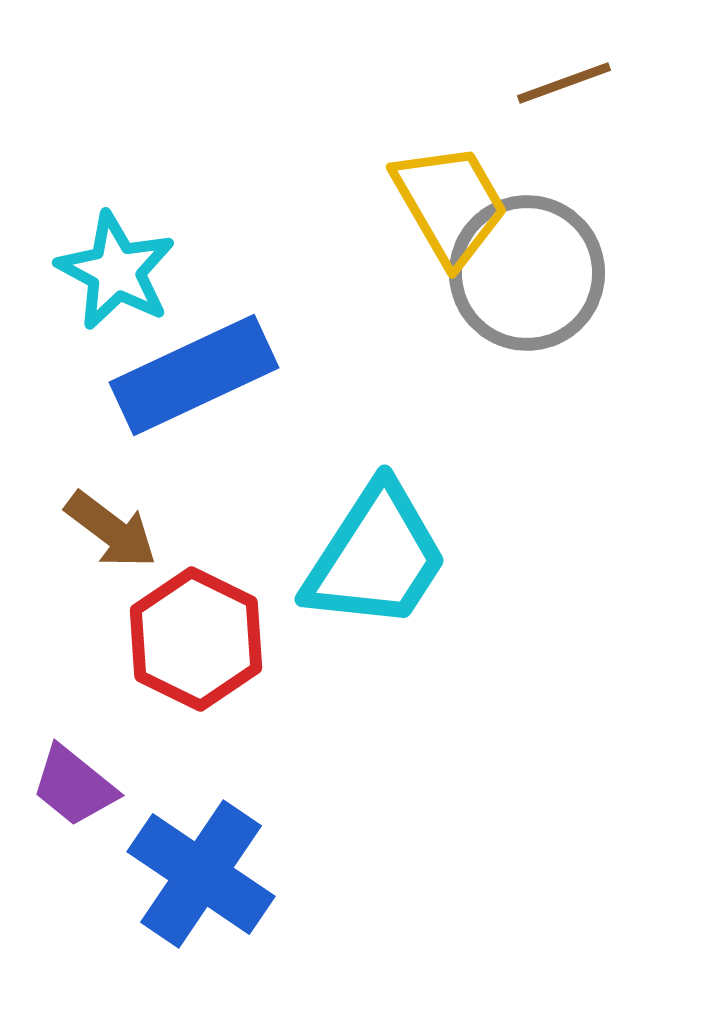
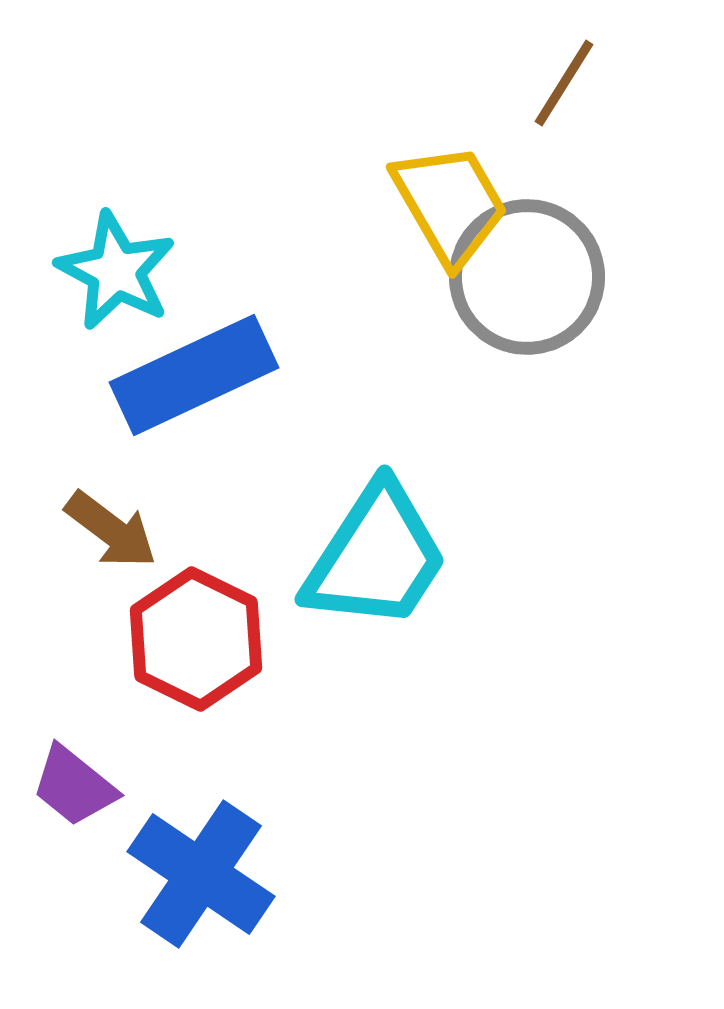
brown line: rotated 38 degrees counterclockwise
gray circle: moved 4 px down
